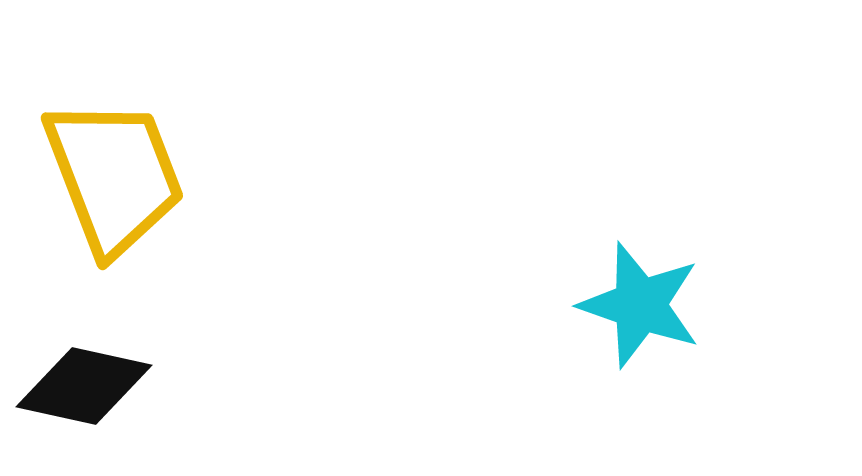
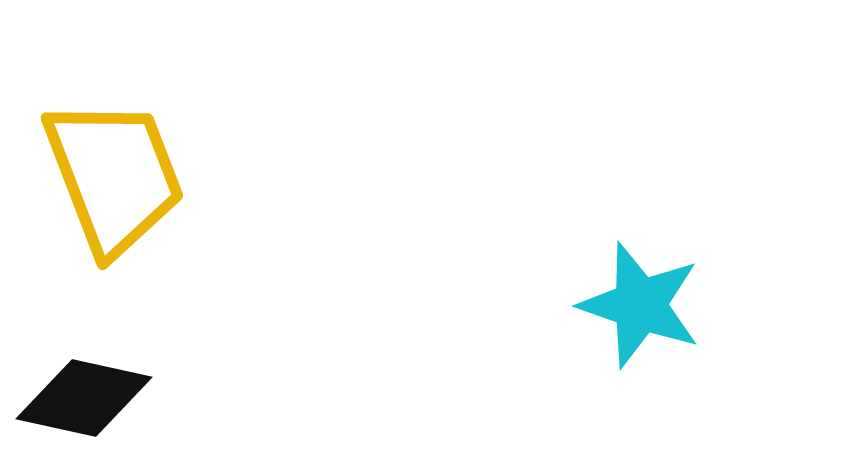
black diamond: moved 12 px down
